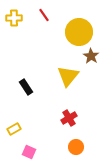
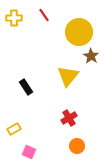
orange circle: moved 1 px right, 1 px up
